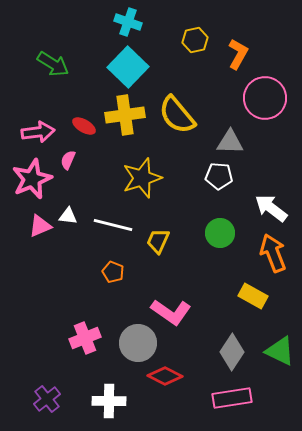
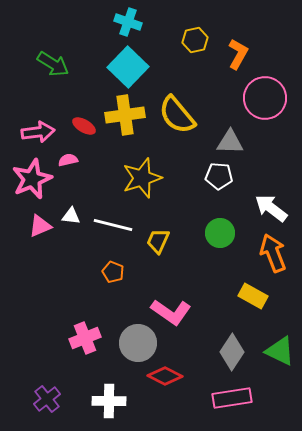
pink semicircle: rotated 54 degrees clockwise
white triangle: moved 3 px right
